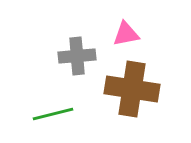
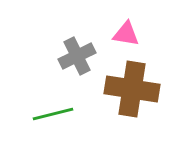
pink triangle: rotated 20 degrees clockwise
gray cross: rotated 21 degrees counterclockwise
